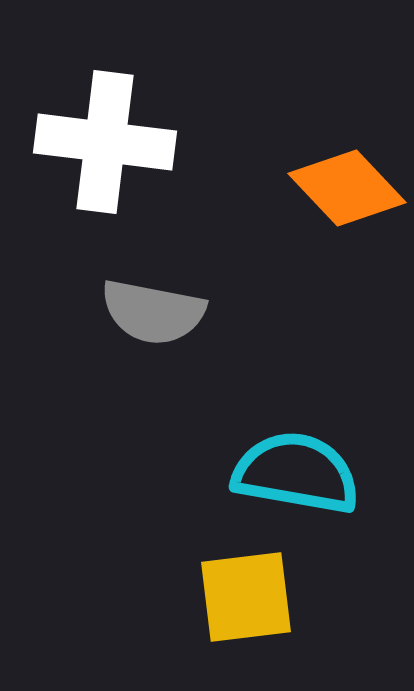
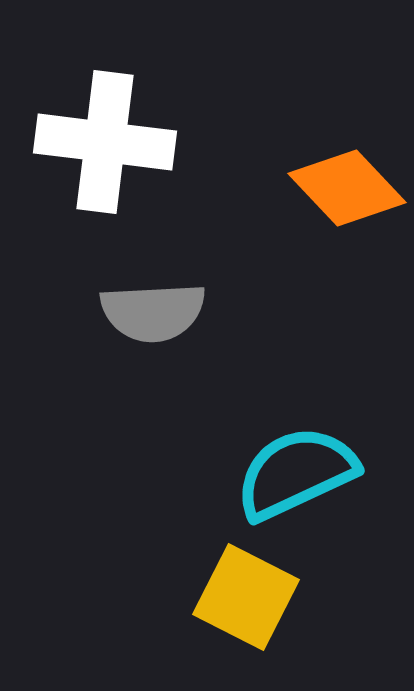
gray semicircle: rotated 14 degrees counterclockwise
cyan semicircle: rotated 35 degrees counterclockwise
yellow square: rotated 34 degrees clockwise
